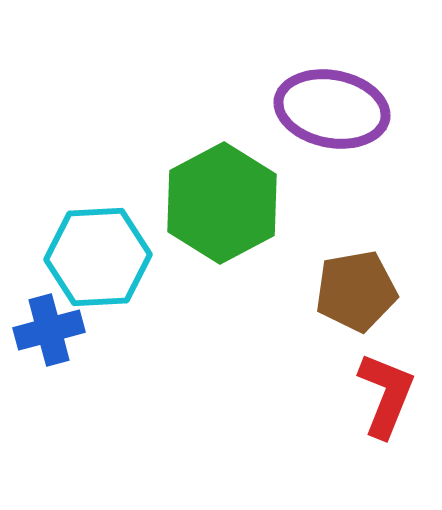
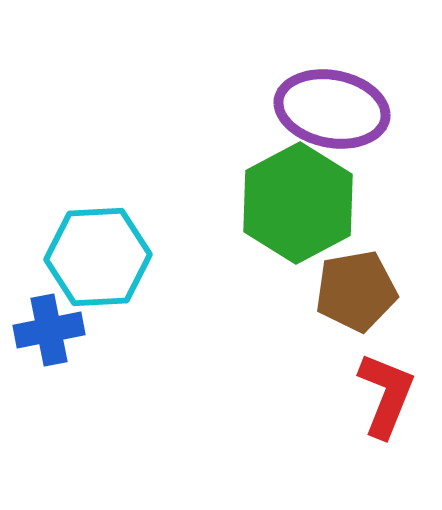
green hexagon: moved 76 px right
blue cross: rotated 4 degrees clockwise
